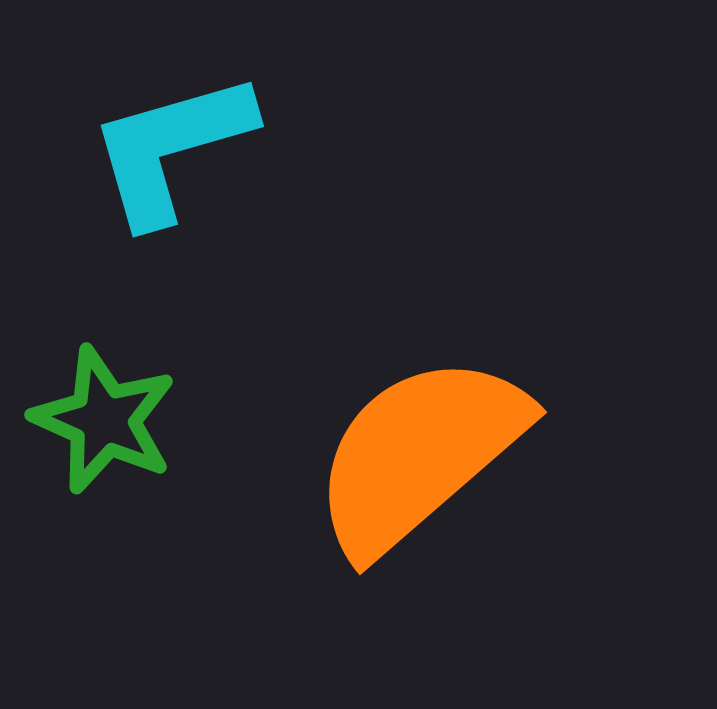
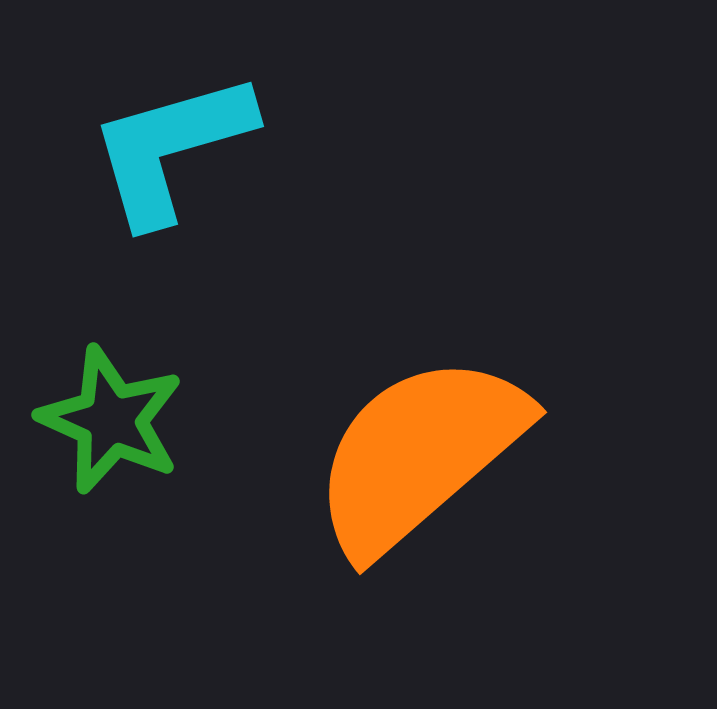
green star: moved 7 px right
